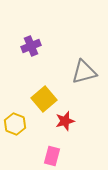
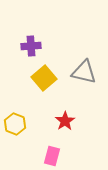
purple cross: rotated 18 degrees clockwise
gray triangle: rotated 28 degrees clockwise
yellow square: moved 21 px up
red star: rotated 18 degrees counterclockwise
